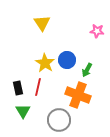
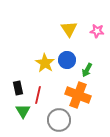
yellow triangle: moved 27 px right, 6 px down
red line: moved 8 px down
